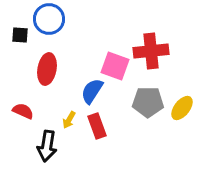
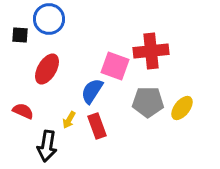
red ellipse: rotated 20 degrees clockwise
